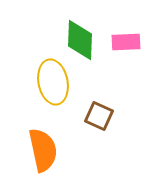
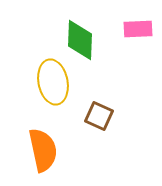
pink rectangle: moved 12 px right, 13 px up
